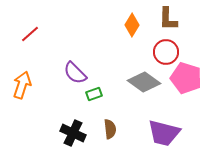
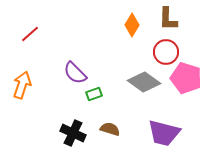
brown semicircle: rotated 66 degrees counterclockwise
